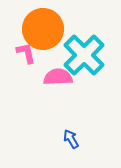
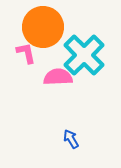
orange circle: moved 2 px up
